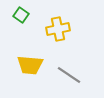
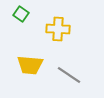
green square: moved 1 px up
yellow cross: rotated 15 degrees clockwise
